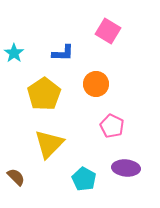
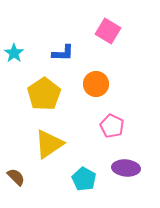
yellow triangle: rotated 12 degrees clockwise
